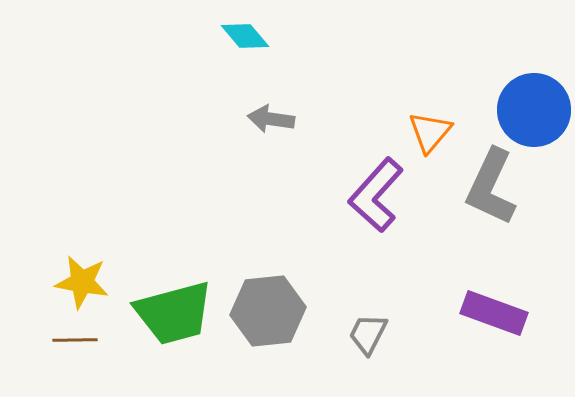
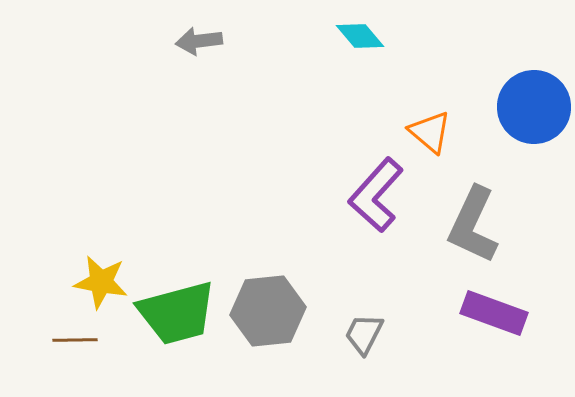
cyan diamond: moved 115 px right
blue circle: moved 3 px up
gray arrow: moved 72 px left, 78 px up; rotated 15 degrees counterclockwise
orange triangle: rotated 30 degrees counterclockwise
gray L-shape: moved 18 px left, 38 px down
yellow star: moved 19 px right
green trapezoid: moved 3 px right
gray trapezoid: moved 4 px left
